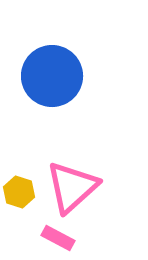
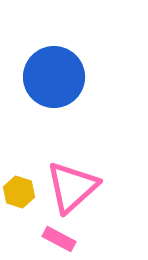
blue circle: moved 2 px right, 1 px down
pink rectangle: moved 1 px right, 1 px down
